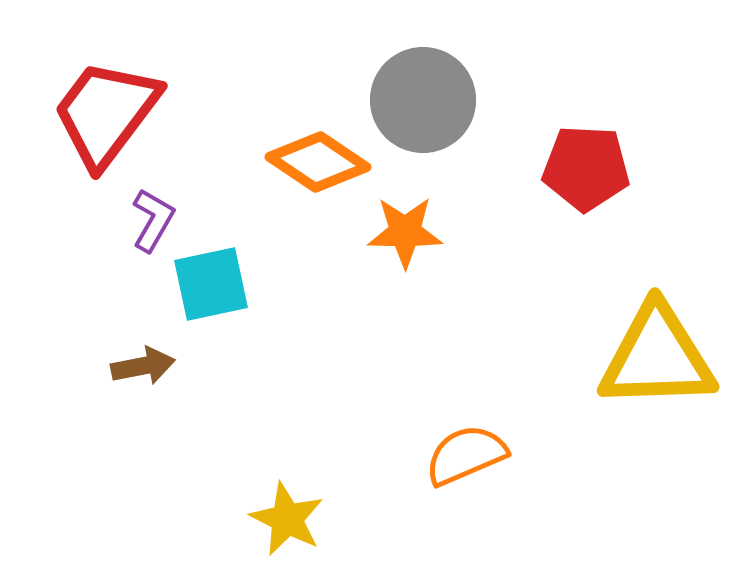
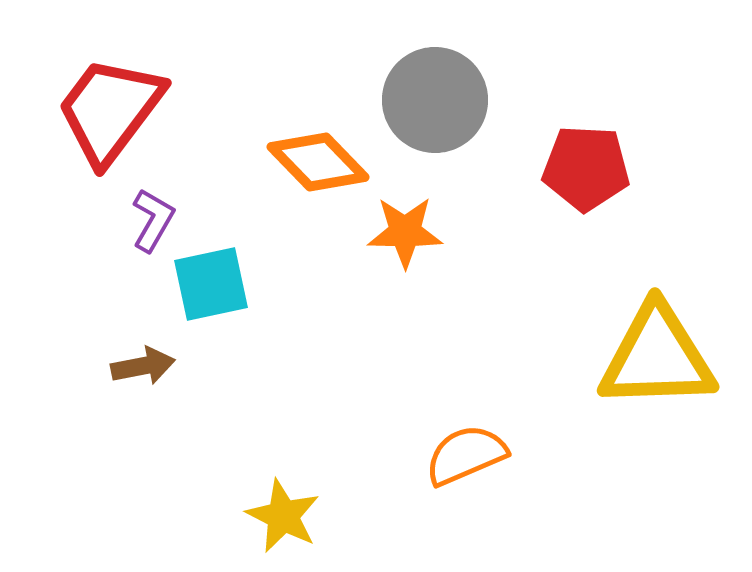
gray circle: moved 12 px right
red trapezoid: moved 4 px right, 3 px up
orange diamond: rotated 12 degrees clockwise
yellow star: moved 4 px left, 3 px up
